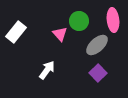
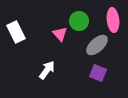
white rectangle: rotated 65 degrees counterclockwise
purple square: rotated 24 degrees counterclockwise
